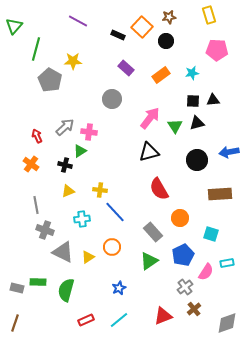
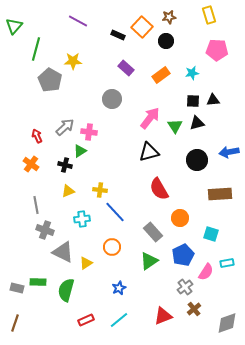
yellow triangle at (88, 257): moved 2 px left, 6 px down
